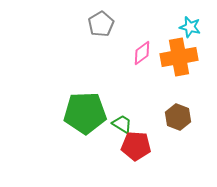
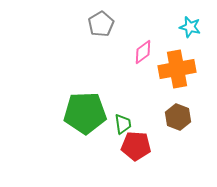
pink diamond: moved 1 px right, 1 px up
orange cross: moved 2 px left, 12 px down
green trapezoid: moved 1 px right; rotated 50 degrees clockwise
